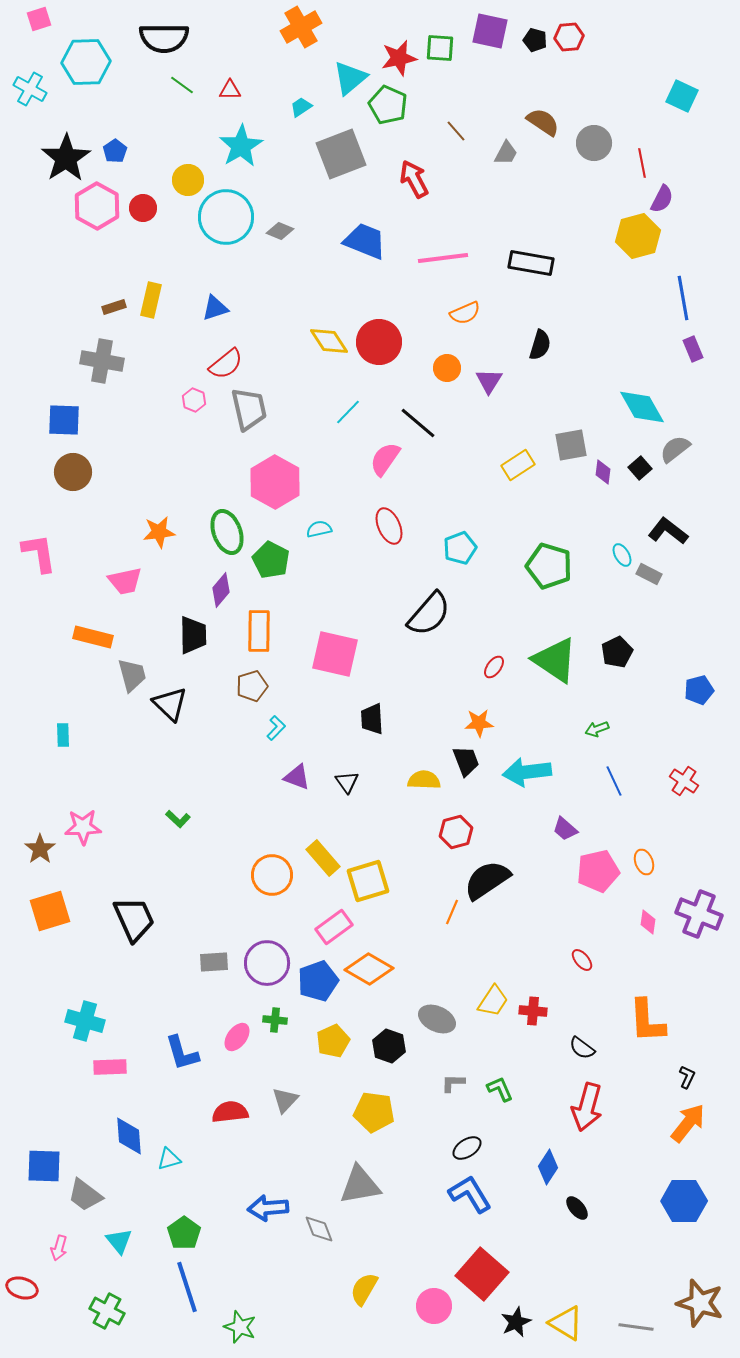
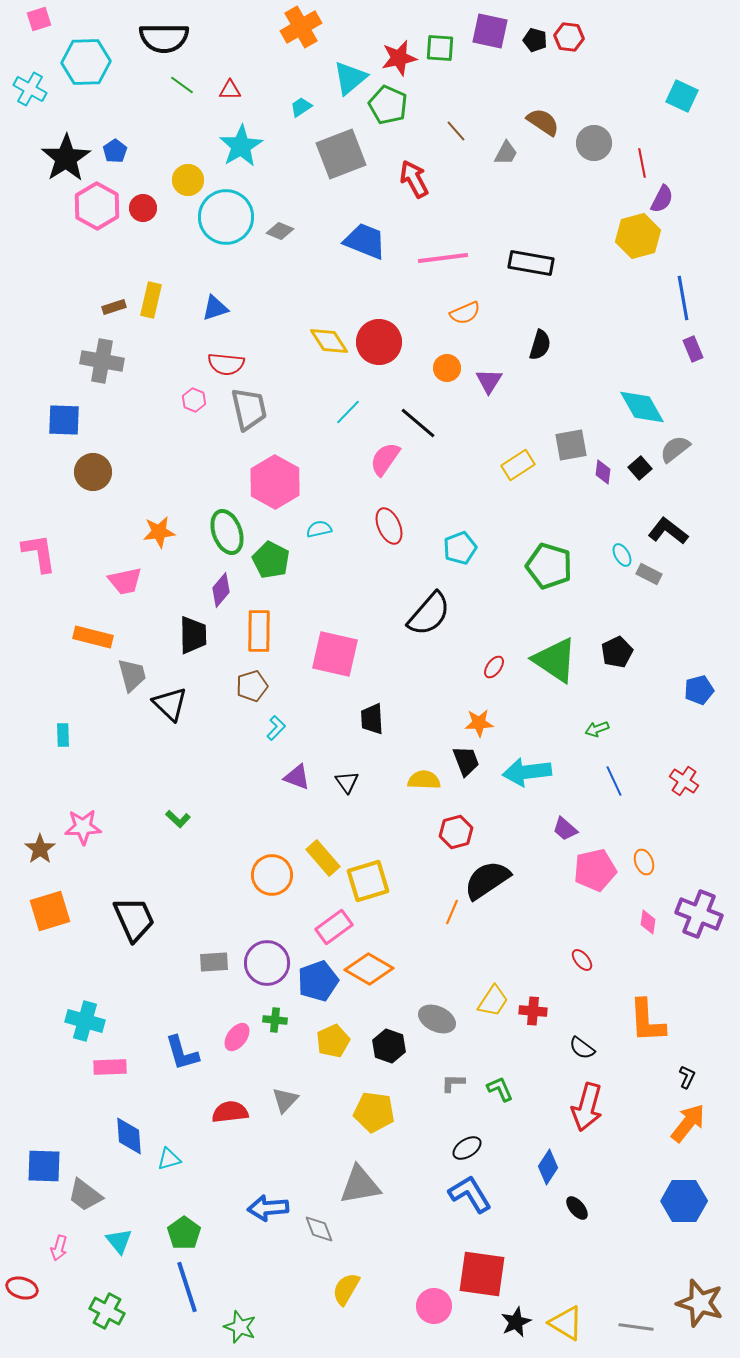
red hexagon at (569, 37): rotated 12 degrees clockwise
red semicircle at (226, 364): rotated 45 degrees clockwise
brown circle at (73, 472): moved 20 px right
pink pentagon at (598, 871): moved 3 px left, 1 px up
red square at (482, 1274): rotated 33 degrees counterclockwise
yellow semicircle at (364, 1289): moved 18 px left
